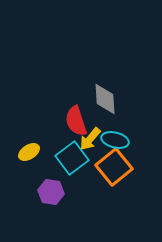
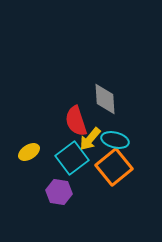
purple hexagon: moved 8 px right
